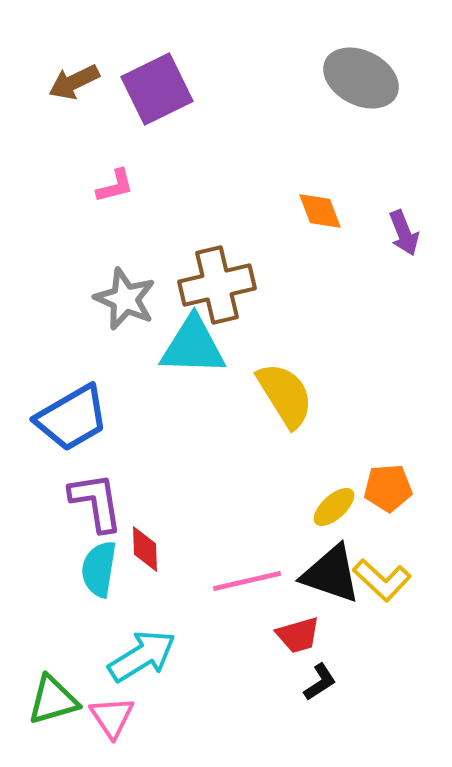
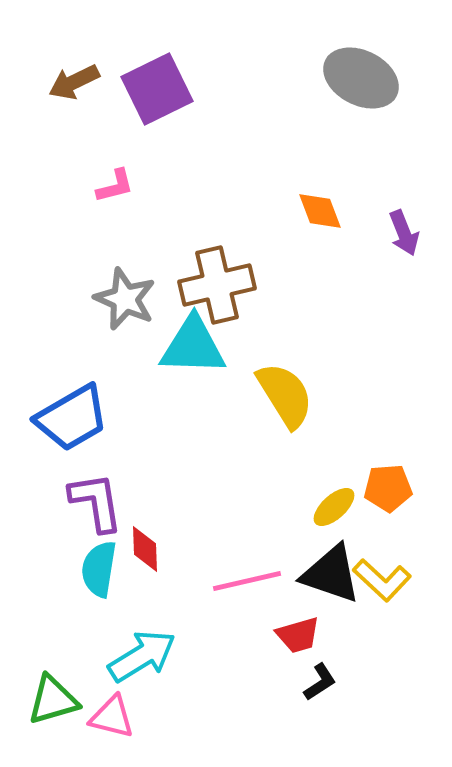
pink triangle: rotated 42 degrees counterclockwise
